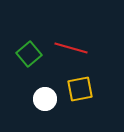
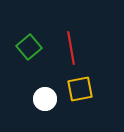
red line: rotated 64 degrees clockwise
green square: moved 7 px up
